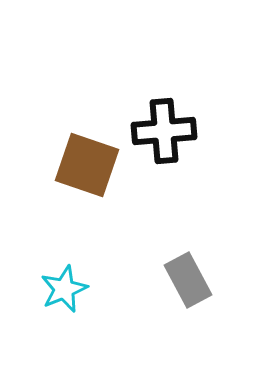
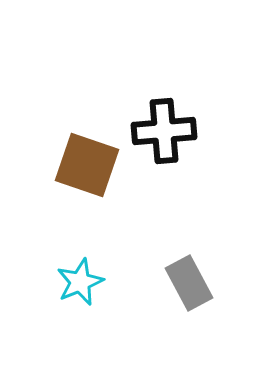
gray rectangle: moved 1 px right, 3 px down
cyan star: moved 16 px right, 7 px up
